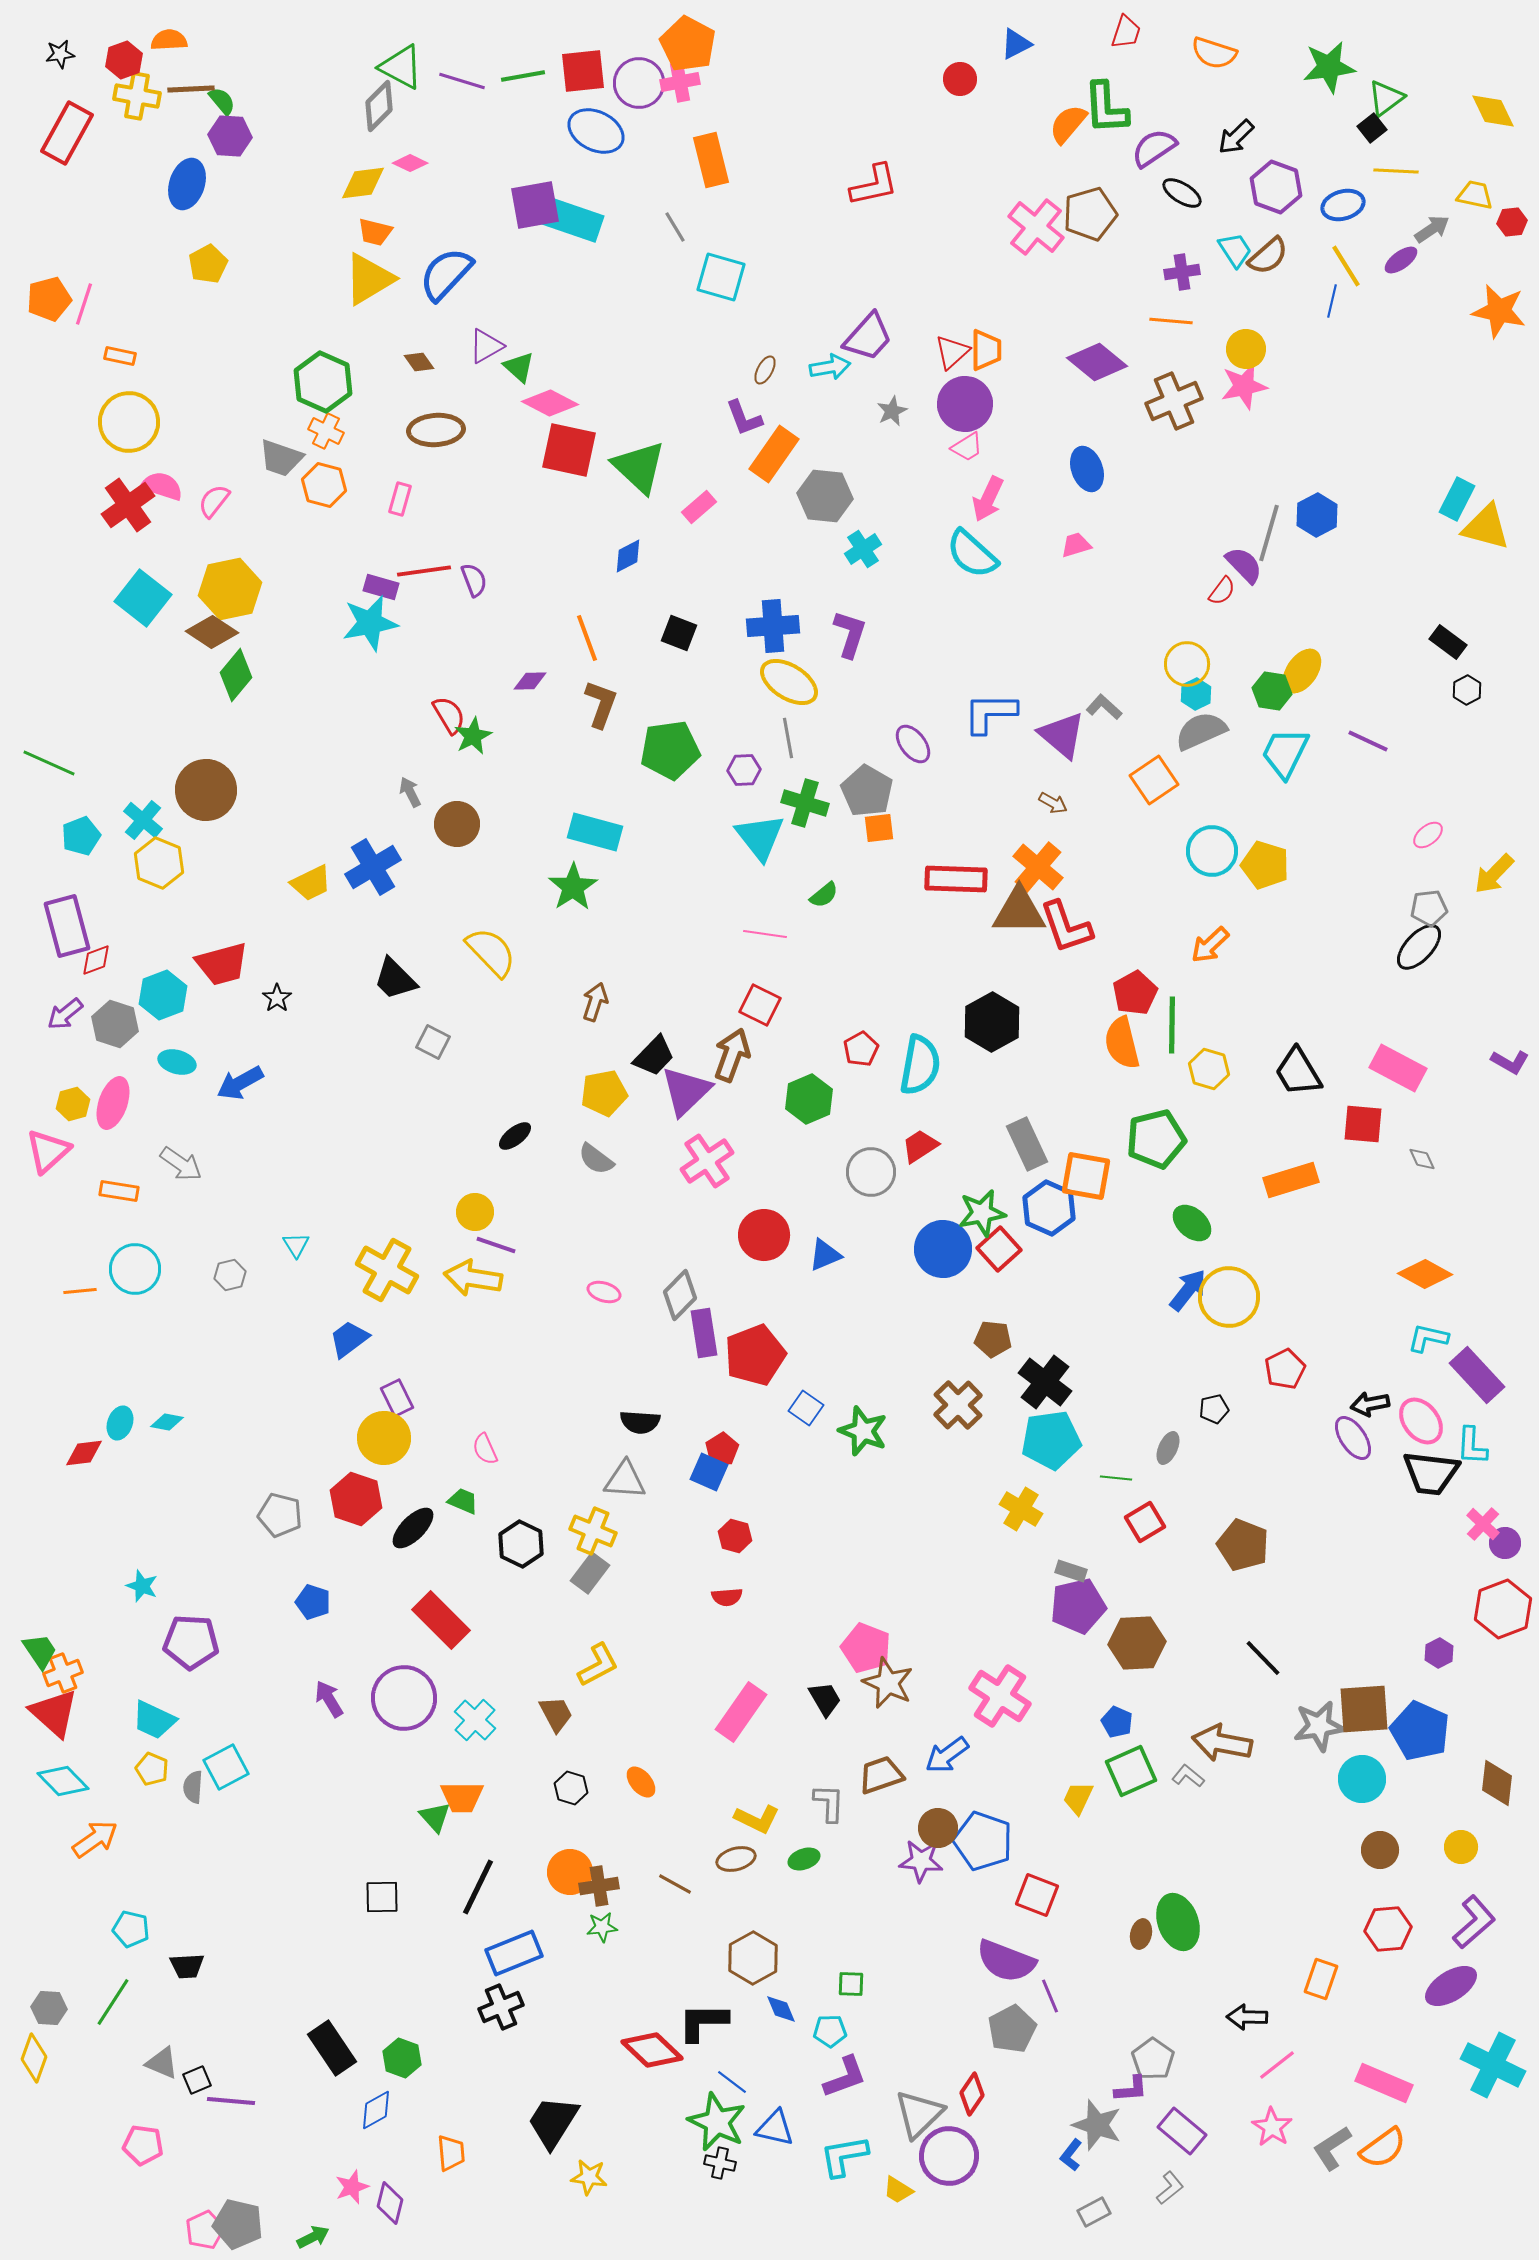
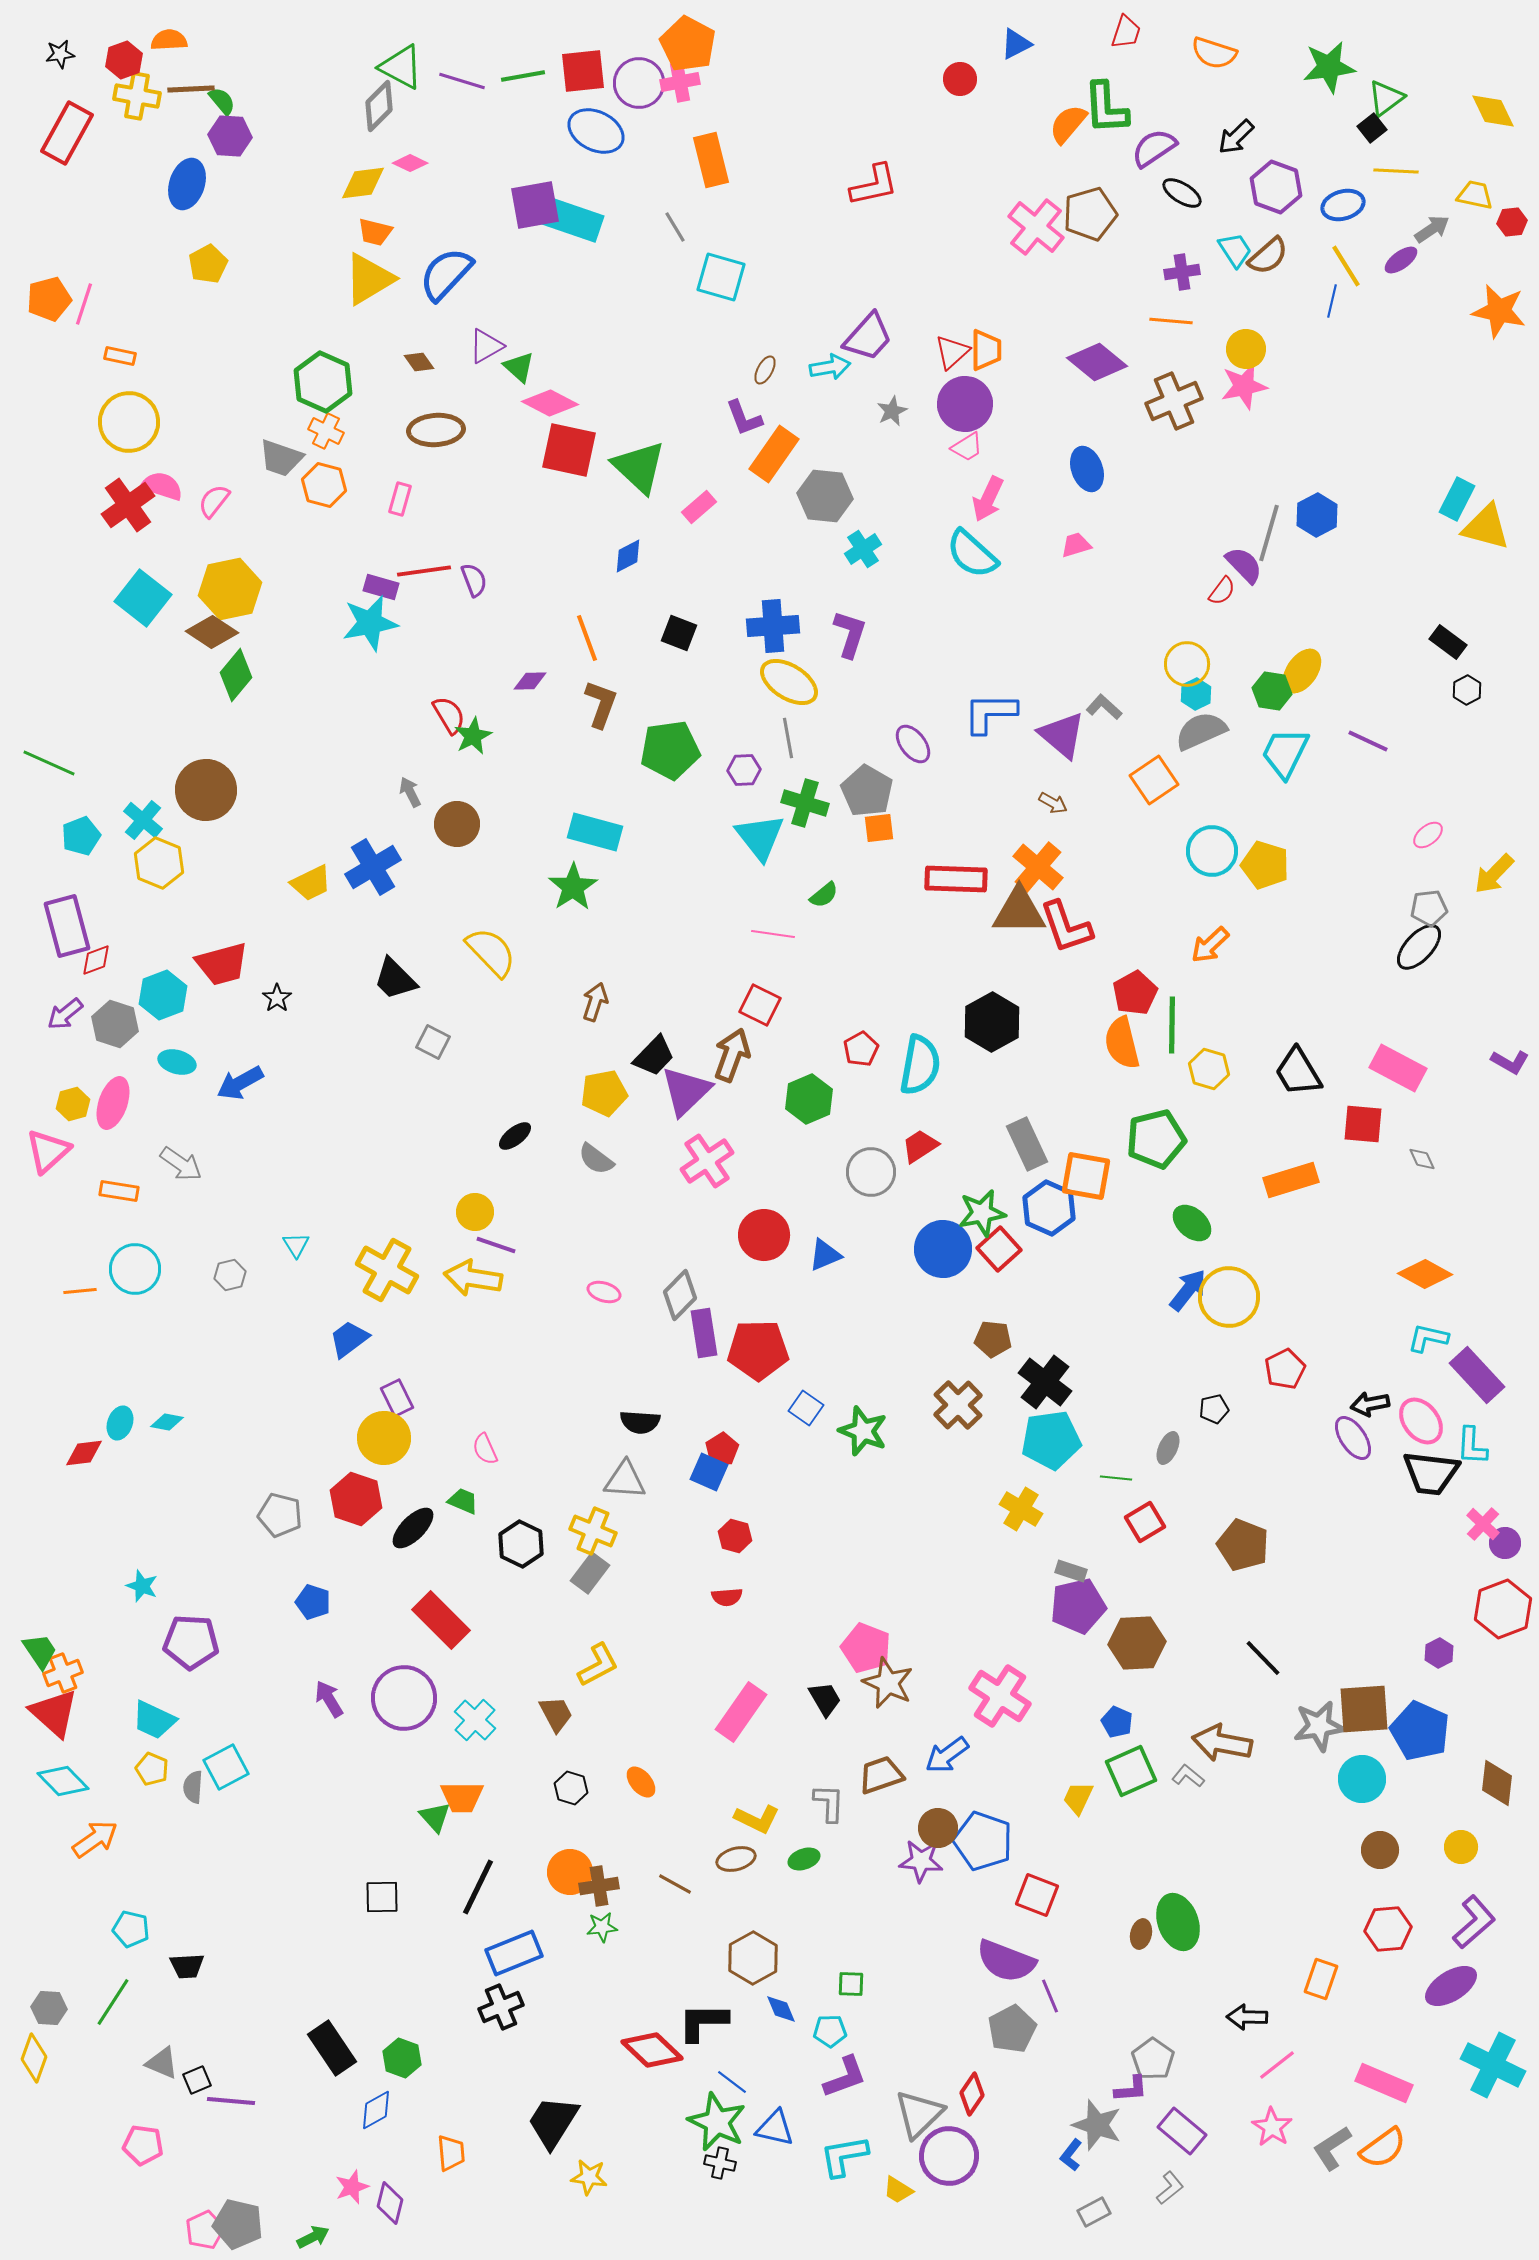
pink line at (765, 934): moved 8 px right
red pentagon at (755, 1355): moved 3 px right, 5 px up; rotated 20 degrees clockwise
